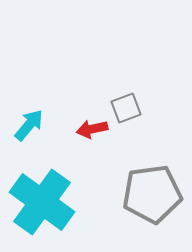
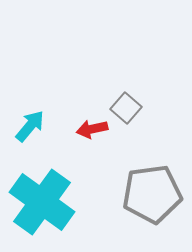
gray square: rotated 28 degrees counterclockwise
cyan arrow: moved 1 px right, 1 px down
